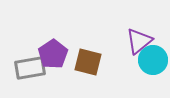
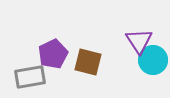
purple triangle: rotated 24 degrees counterclockwise
purple pentagon: rotated 8 degrees clockwise
gray rectangle: moved 9 px down
